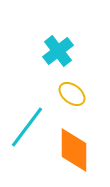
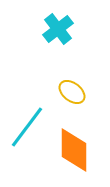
cyan cross: moved 22 px up
yellow ellipse: moved 2 px up
